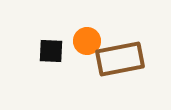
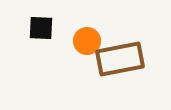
black square: moved 10 px left, 23 px up
